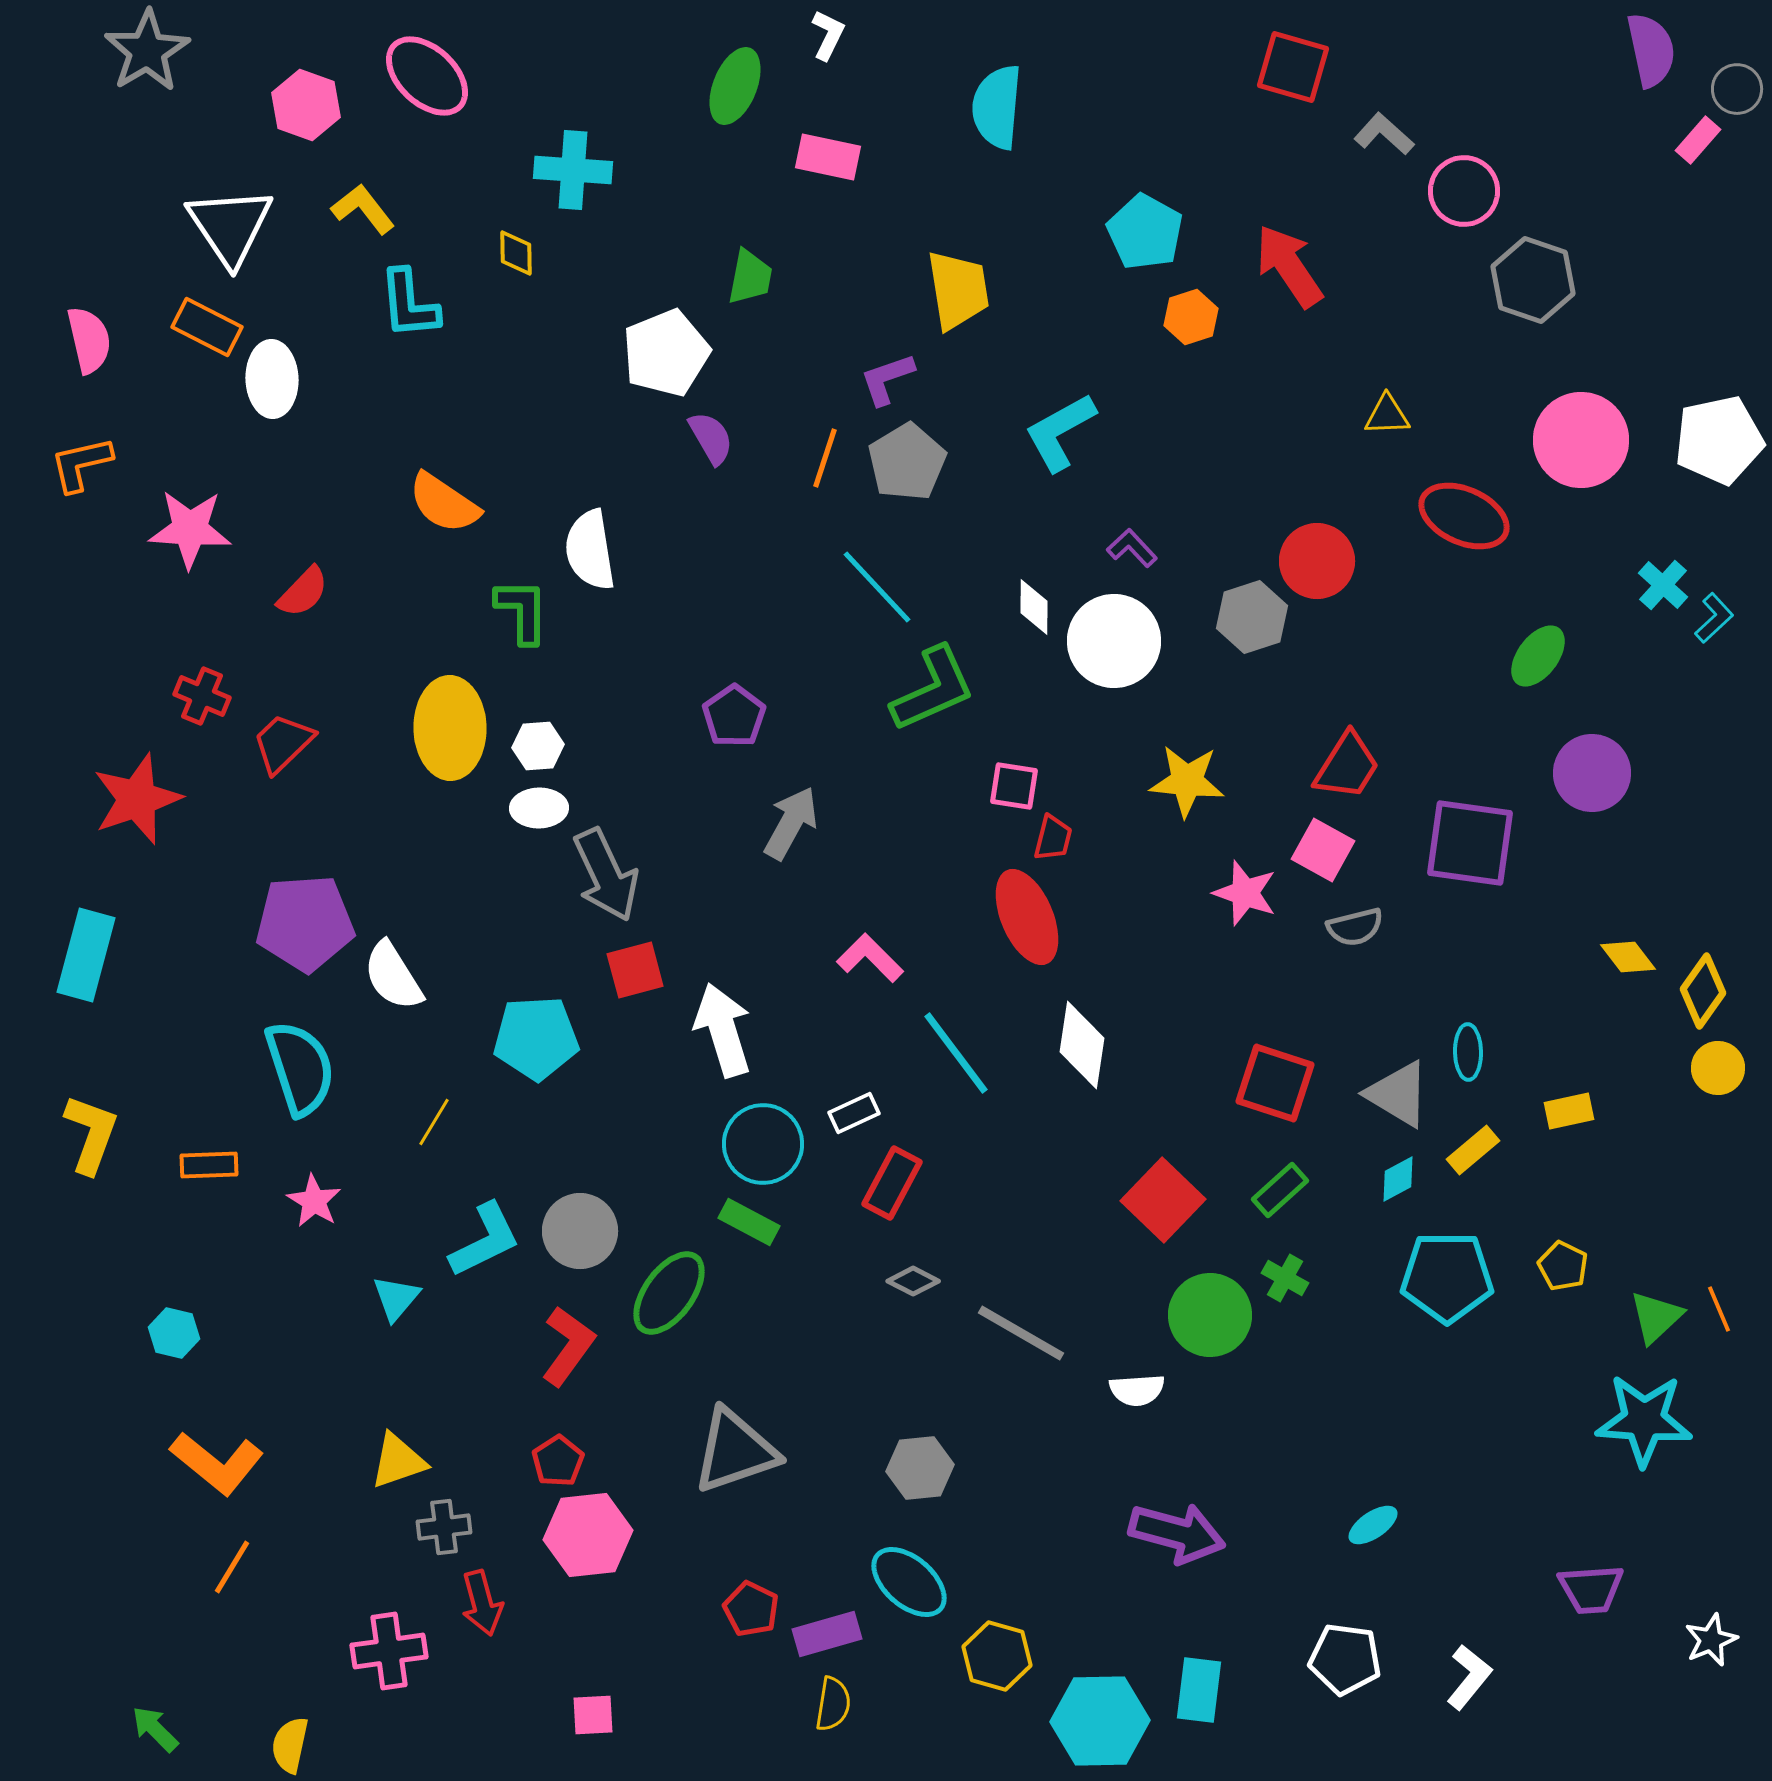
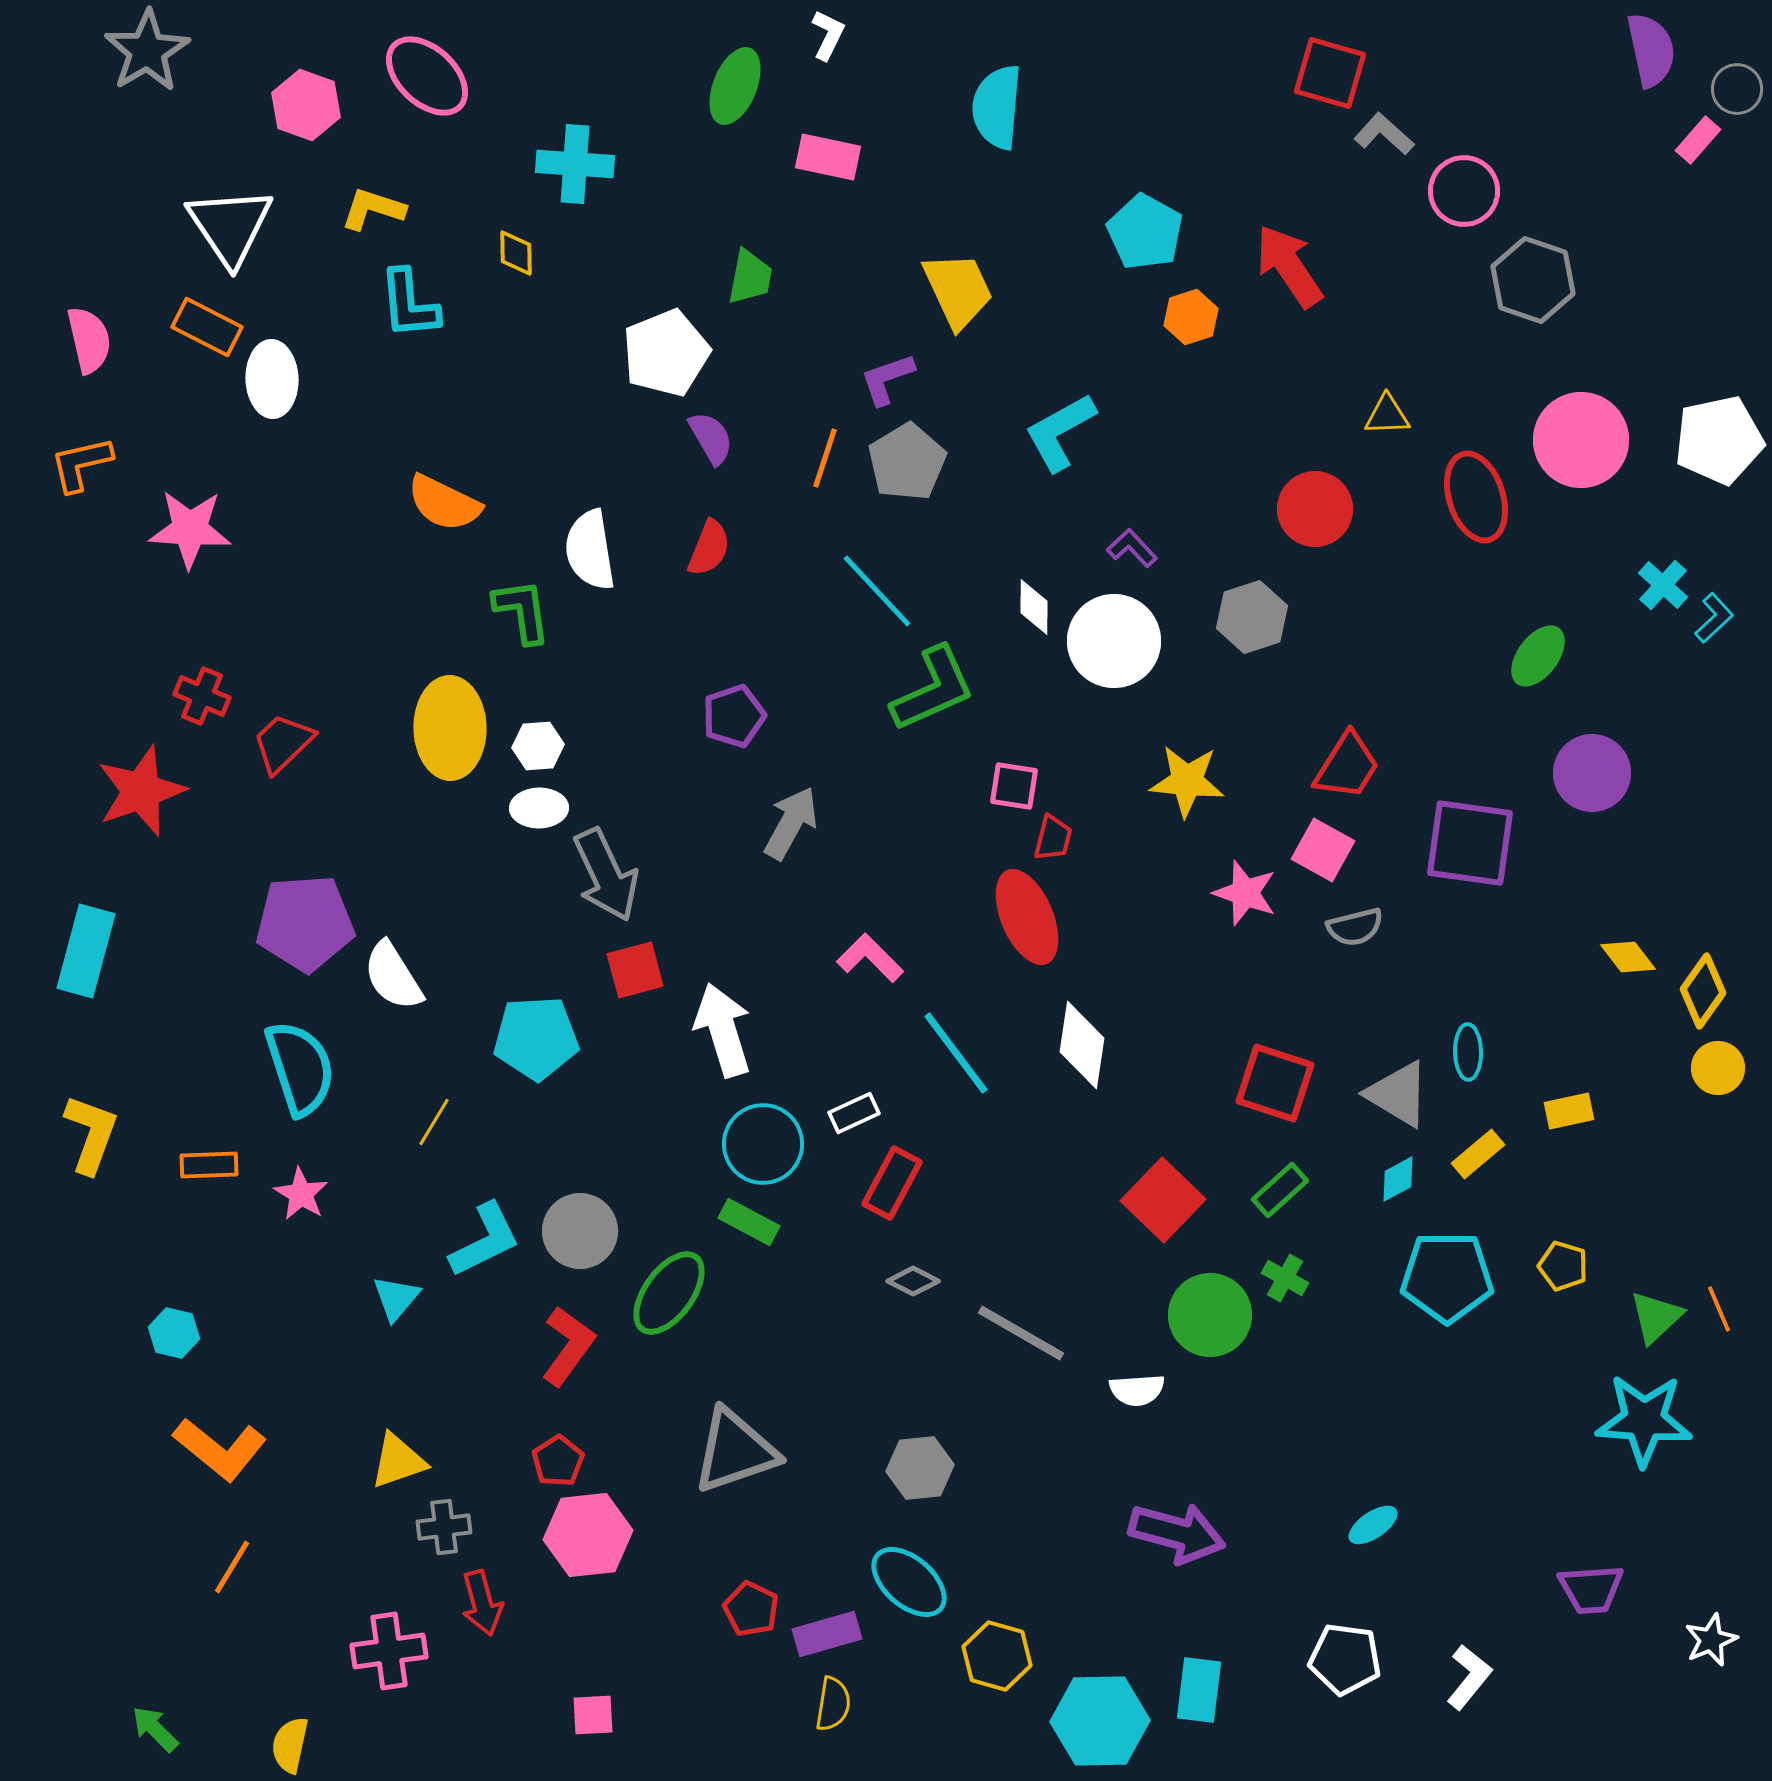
red square at (1293, 67): moved 37 px right, 6 px down
cyan cross at (573, 170): moved 2 px right, 6 px up
yellow L-shape at (363, 209): moved 10 px right; rotated 34 degrees counterclockwise
yellow trapezoid at (958, 290): rotated 16 degrees counterclockwise
orange semicircle at (444, 503): rotated 8 degrees counterclockwise
red ellipse at (1464, 516): moved 12 px right, 19 px up; rotated 48 degrees clockwise
red circle at (1317, 561): moved 2 px left, 52 px up
cyan line at (877, 587): moved 4 px down
red semicircle at (303, 592): moved 406 px right, 44 px up; rotated 22 degrees counterclockwise
green L-shape at (522, 611): rotated 8 degrees counterclockwise
purple pentagon at (734, 716): rotated 16 degrees clockwise
red star at (137, 799): moved 4 px right, 8 px up
cyan rectangle at (86, 955): moved 4 px up
yellow rectangle at (1473, 1150): moved 5 px right, 4 px down
pink star at (314, 1201): moved 13 px left, 7 px up
yellow pentagon at (1563, 1266): rotated 9 degrees counterclockwise
orange L-shape at (217, 1463): moved 3 px right, 14 px up
